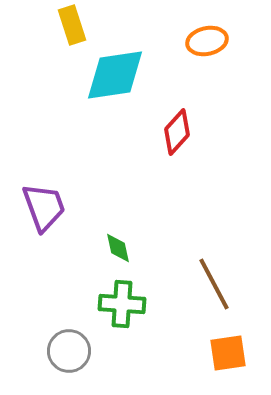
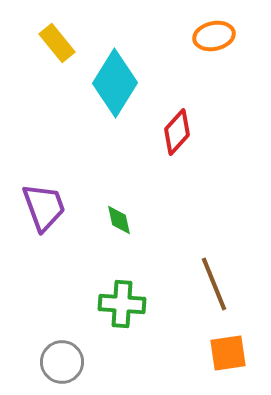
yellow rectangle: moved 15 px left, 18 px down; rotated 21 degrees counterclockwise
orange ellipse: moved 7 px right, 5 px up
cyan diamond: moved 8 px down; rotated 50 degrees counterclockwise
green diamond: moved 1 px right, 28 px up
brown line: rotated 6 degrees clockwise
gray circle: moved 7 px left, 11 px down
